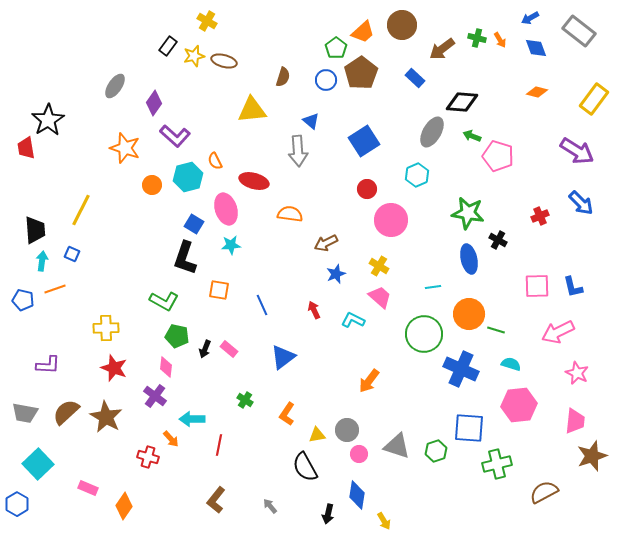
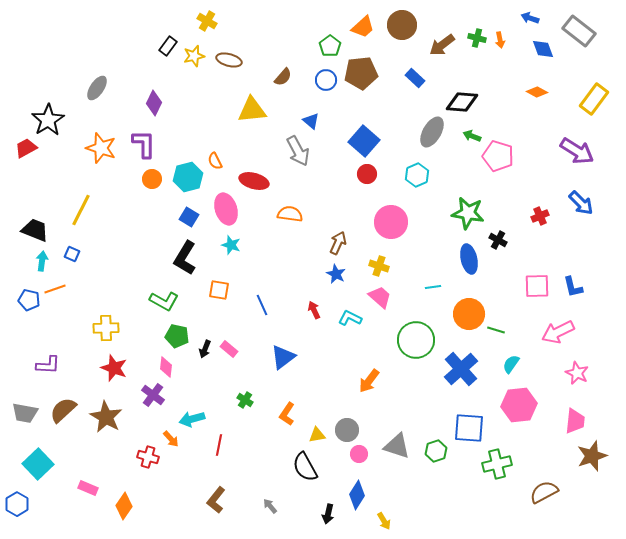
blue arrow at (530, 18): rotated 48 degrees clockwise
orange trapezoid at (363, 32): moved 5 px up
orange arrow at (500, 40): rotated 21 degrees clockwise
green pentagon at (336, 48): moved 6 px left, 2 px up
blue diamond at (536, 48): moved 7 px right, 1 px down
brown arrow at (442, 49): moved 4 px up
brown ellipse at (224, 61): moved 5 px right, 1 px up
brown pentagon at (361, 73): rotated 28 degrees clockwise
brown semicircle at (283, 77): rotated 24 degrees clockwise
gray ellipse at (115, 86): moved 18 px left, 2 px down
orange diamond at (537, 92): rotated 15 degrees clockwise
purple diamond at (154, 103): rotated 10 degrees counterclockwise
purple L-shape at (175, 136): moved 31 px left, 8 px down; rotated 132 degrees counterclockwise
blue square at (364, 141): rotated 16 degrees counterclockwise
red trapezoid at (26, 148): rotated 70 degrees clockwise
orange star at (125, 148): moved 24 px left
gray arrow at (298, 151): rotated 24 degrees counterclockwise
orange circle at (152, 185): moved 6 px up
red circle at (367, 189): moved 15 px up
pink circle at (391, 220): moved 2 px down
blue square at (194, 224): moved 5 px left, 7 px up
black trapezoid at (35, 230): rotated 64 degrees counterclockwise
brown arrow at (326, 243): moved 12 px right; rotated 140 degrees clockwise
cyan star at (231, 245): rotated 24 degrees clockwise
black L-shape at (185, 258): rotated 12 degrees clockwise
yellow cross at (379, 266): rotated 12 degrees counterclockwise
blue star at (336, 274): rotated 24 degrees counterclockwise
blue pentagon at (23, 300): moved 6 px right
cyan L-shape at (353, 320): moved 3 px left, 2 px up
green circle at (424, 334): moved 8 px left, 6 px down
cyan semicircle at (511, 364): rotated 72 degrees counterclockwise
blue cross at (461, 369): rotated 24 degrees clockwise
purple cross at (155, 396): moved 2 px left, 1 px up
brown semicircle at (66, 412): moved 3 px left, 2 px up
cyan arrow at (192, 419): rotated 15 degrees counterclockwise
blue diamond at (357, 495): rotated 24 degrees clockwise
